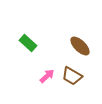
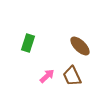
green rectangle: rotated 66 degrees clockwise
brown trapezoid: rotated 35 degrees clockwise
